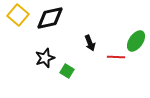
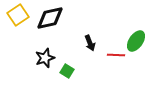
yellow square: rotated 15 degrees clockwise
red line: moved 2 px up
